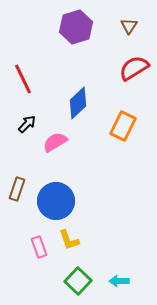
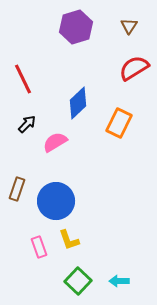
orange rectangle: moved 4 px left, 3 px up
